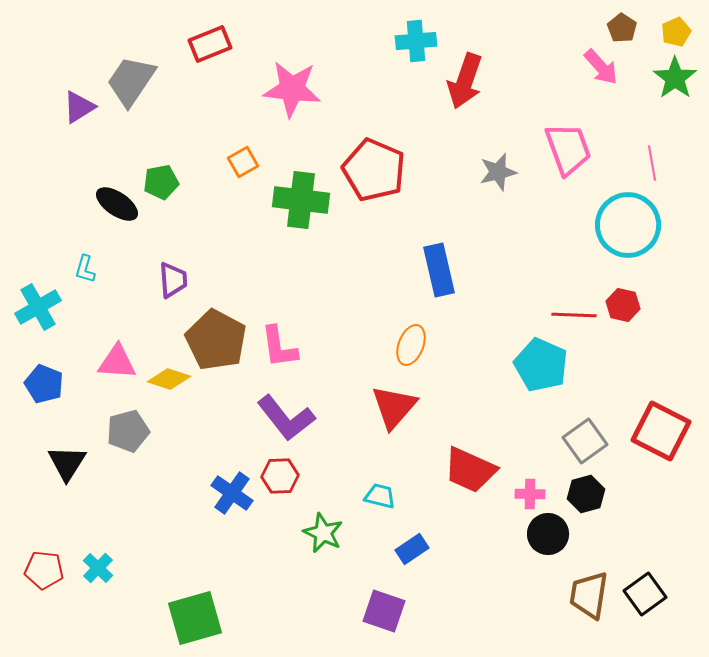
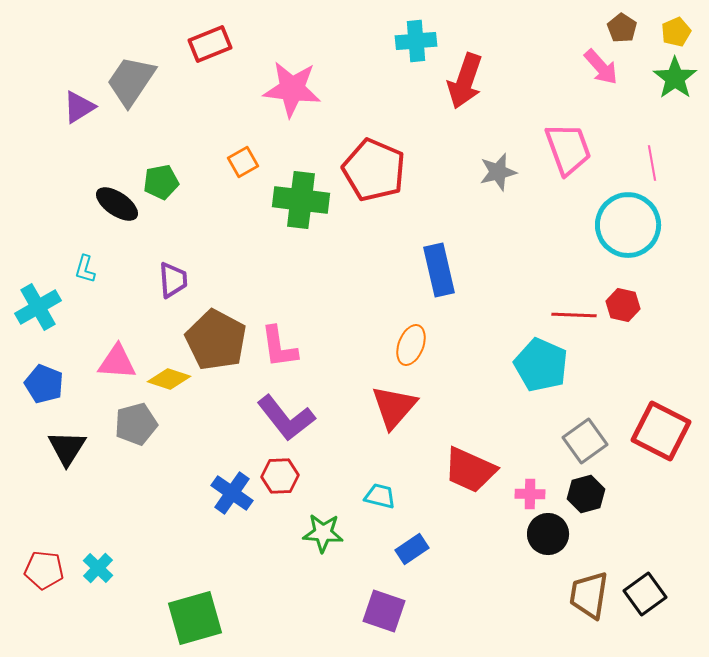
gray pentagon at (128, 431): moved 8 px right, 7 px up
black triangle at (67, 463): moved 15 px up
green star at (323, 533): rotated 21 degrees counterclockwise
